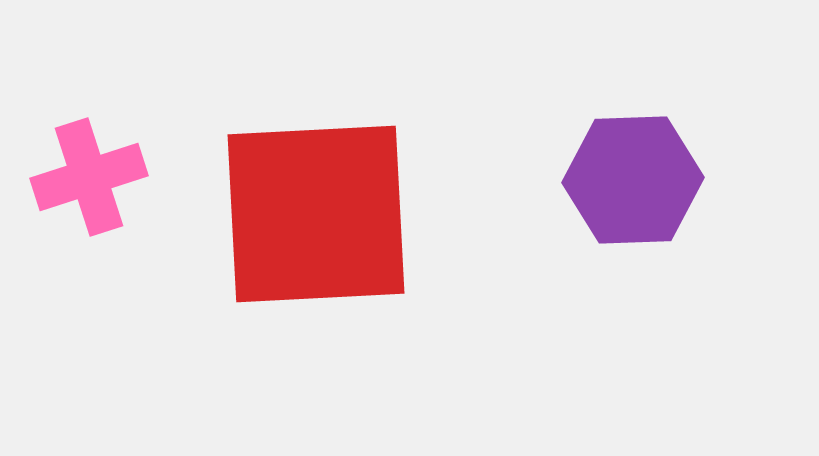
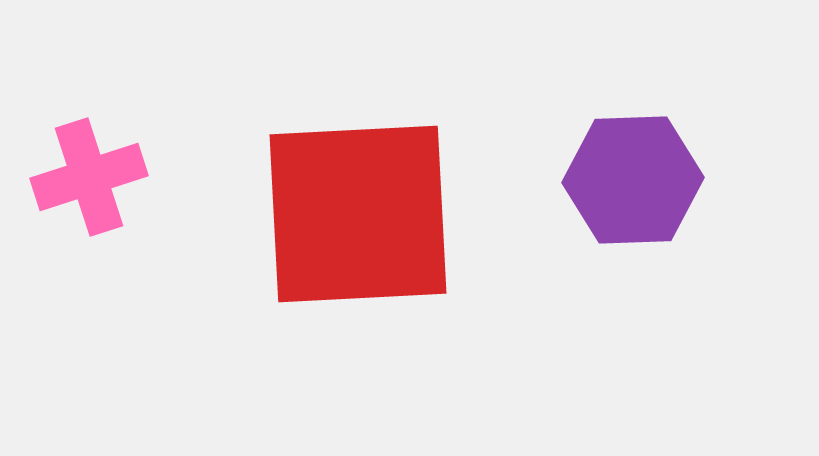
red square: moved 42 px right
